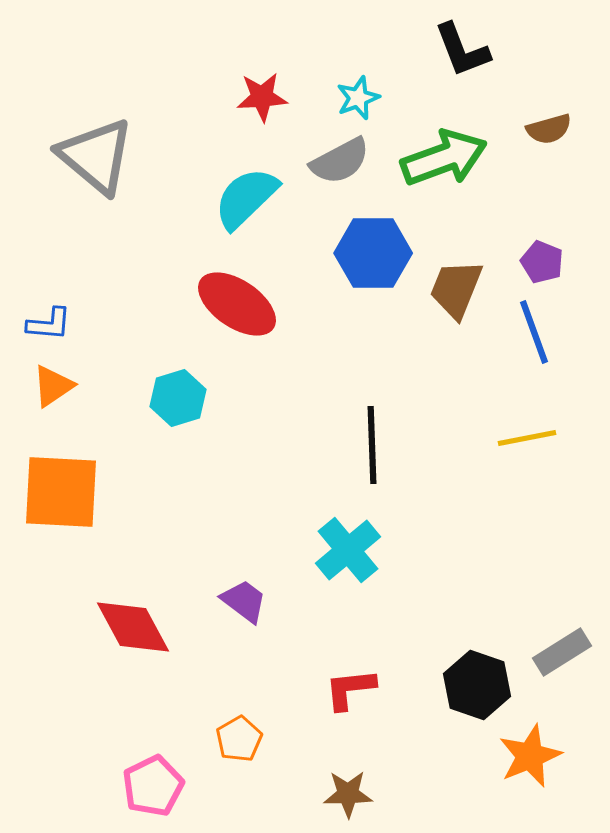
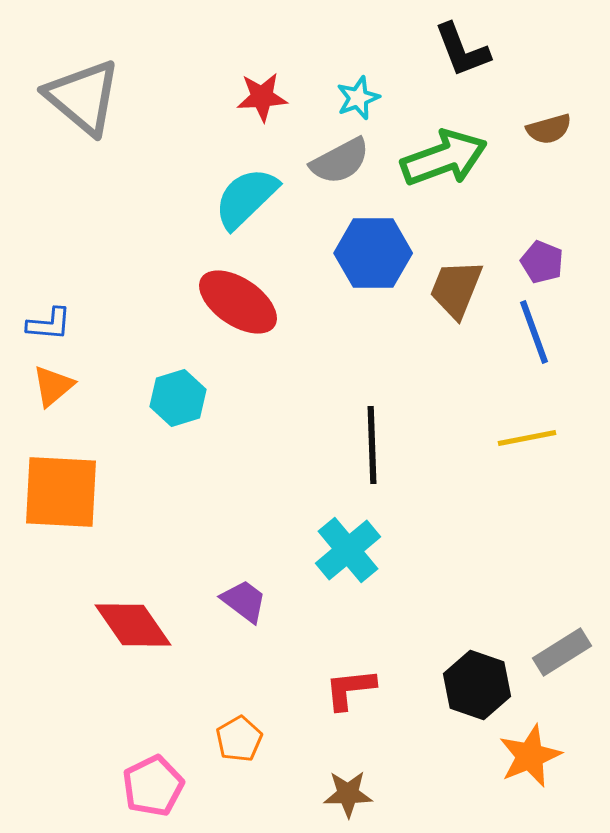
gray triangle: moved 13 px left, 59 px up
red ellipse: moved 1 px right, 2 px up
orange triangle: rotated 6 degrees counterclockwise
red diamond: moved 2 px up; rotated 6 degrees counterclockwise
